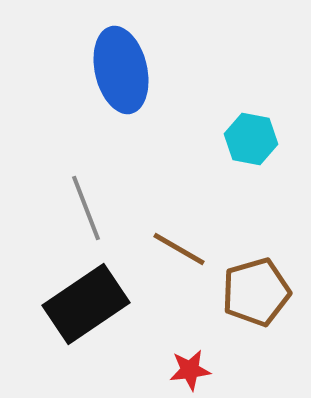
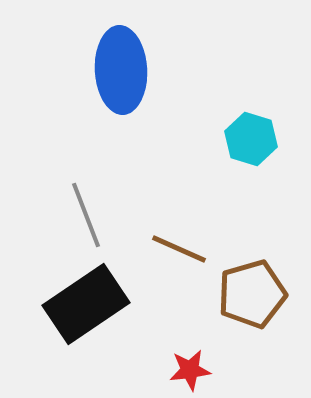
blue ellipse: rotated 10 degrees clockwise
cyan hexagon: rotated 6 degrees clockwise
gray line: moved 7 px down
brown line: rotated 6 degrees counterclockwise
brown pentagon: moved 4 px left, 2 px down
